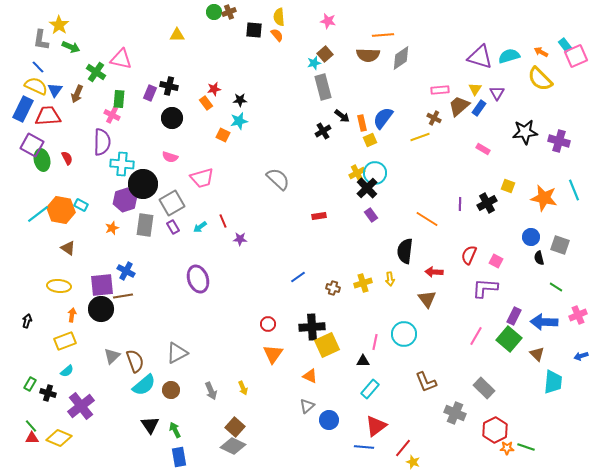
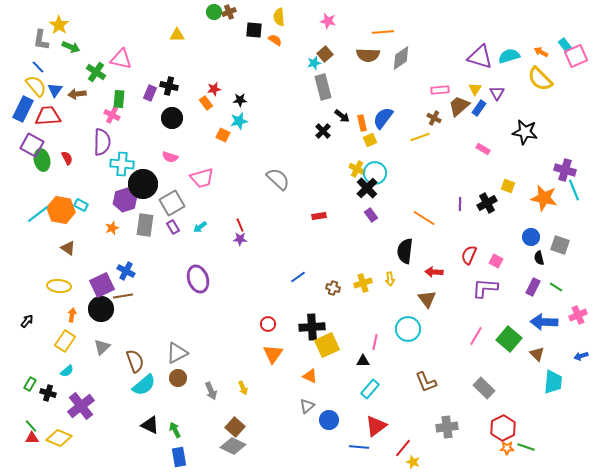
orange semicircle at (277, 35): moved 2 px left, 5 px down; rotated 16 degrees counterclockwise
orange line at (383, 35): moved 3 px up
yellow semicircle at (36, 86): rotated 25 degrees clockwise
brown arrow at (77, 94): rotated 60 degrees clockwise
black cross at (323, 131): rotated 14 degrees counterclockwise
black star at (525, 132): rotated 15 degrees clockwise
purple cross at (559, 141): moved 6 px right, 29 px down
yellow cross at (357, 173): moved 4 px up; rotated 35 degrees counterclockwise
orange line at (427, 219): moved 3 px left, 1 px up
red line at (223, 221): moved 17 px right, 4 px down
purple square at (102, 285): rotated 20 degrees counterclockwise
purple rectangle at (514, 316): moved 19 px right, 29 px up
black arrow at (27, 321): rotated 24 degrees clockwise
cyan circle at (404, 334): moved 4 px right, 5 px up
yellow rectangle at (65, 341): rotated 35 degrees counterclockwise
gray triangle at (112, 356): moved 10 px left, 9 px up
brown circle at (171, 390): moved 7 px right, 12 px up
gray cross at (455, 413): moved 8 px left, 14 px down; rotated 30 degrees counterclockwise
black triangle at (150, 425): rotated 30 degrees counterclockwise
red hexagon at (495, 430): moved 8 px right, 2 px up
blue line at (364, 447): moved 5 px left
